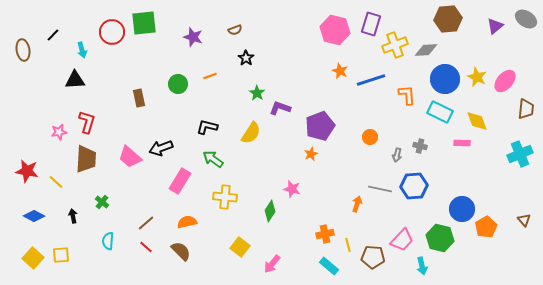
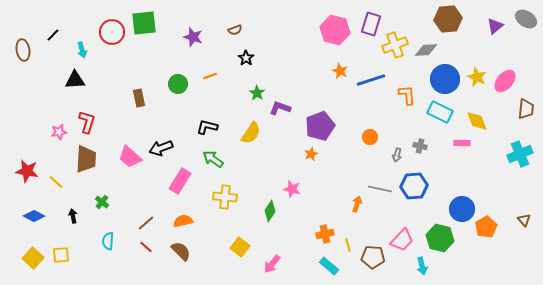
orange semicircle at (187, 222): moved 4 px left, 1 px up
